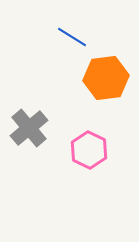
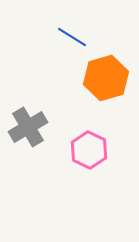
orange hexagon: rotated 9 degrees counterclockwise
gray cross: moved 1 px left, 1 px up; rotated 9 degrees clockwise
